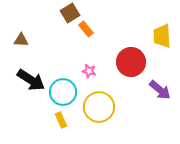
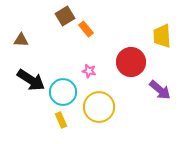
brown square: moved 5 px left, 3 px down
